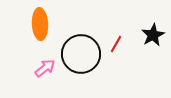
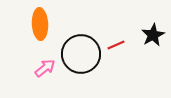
red line: moved 1 px down; rotated 36 degrees clockwise
